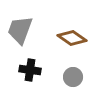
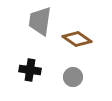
gray trapezoid: moved 20 px right, 9 px up; rotated 12 degrees counterclockwise
brown diamond: moved 5 px right, 1 px down
